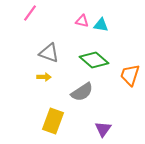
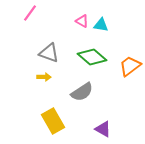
pink triangle: rotated 16 degrees clockwise
green diamond: moved 2 px left, 3 px up
orange trapezoid: moved 9 px up; rotated 35 degrees clockwise
yellow rectangle: rotated 50 degrees counterclockwise
purple triangle: rotated 36 degrees counterclockwise
